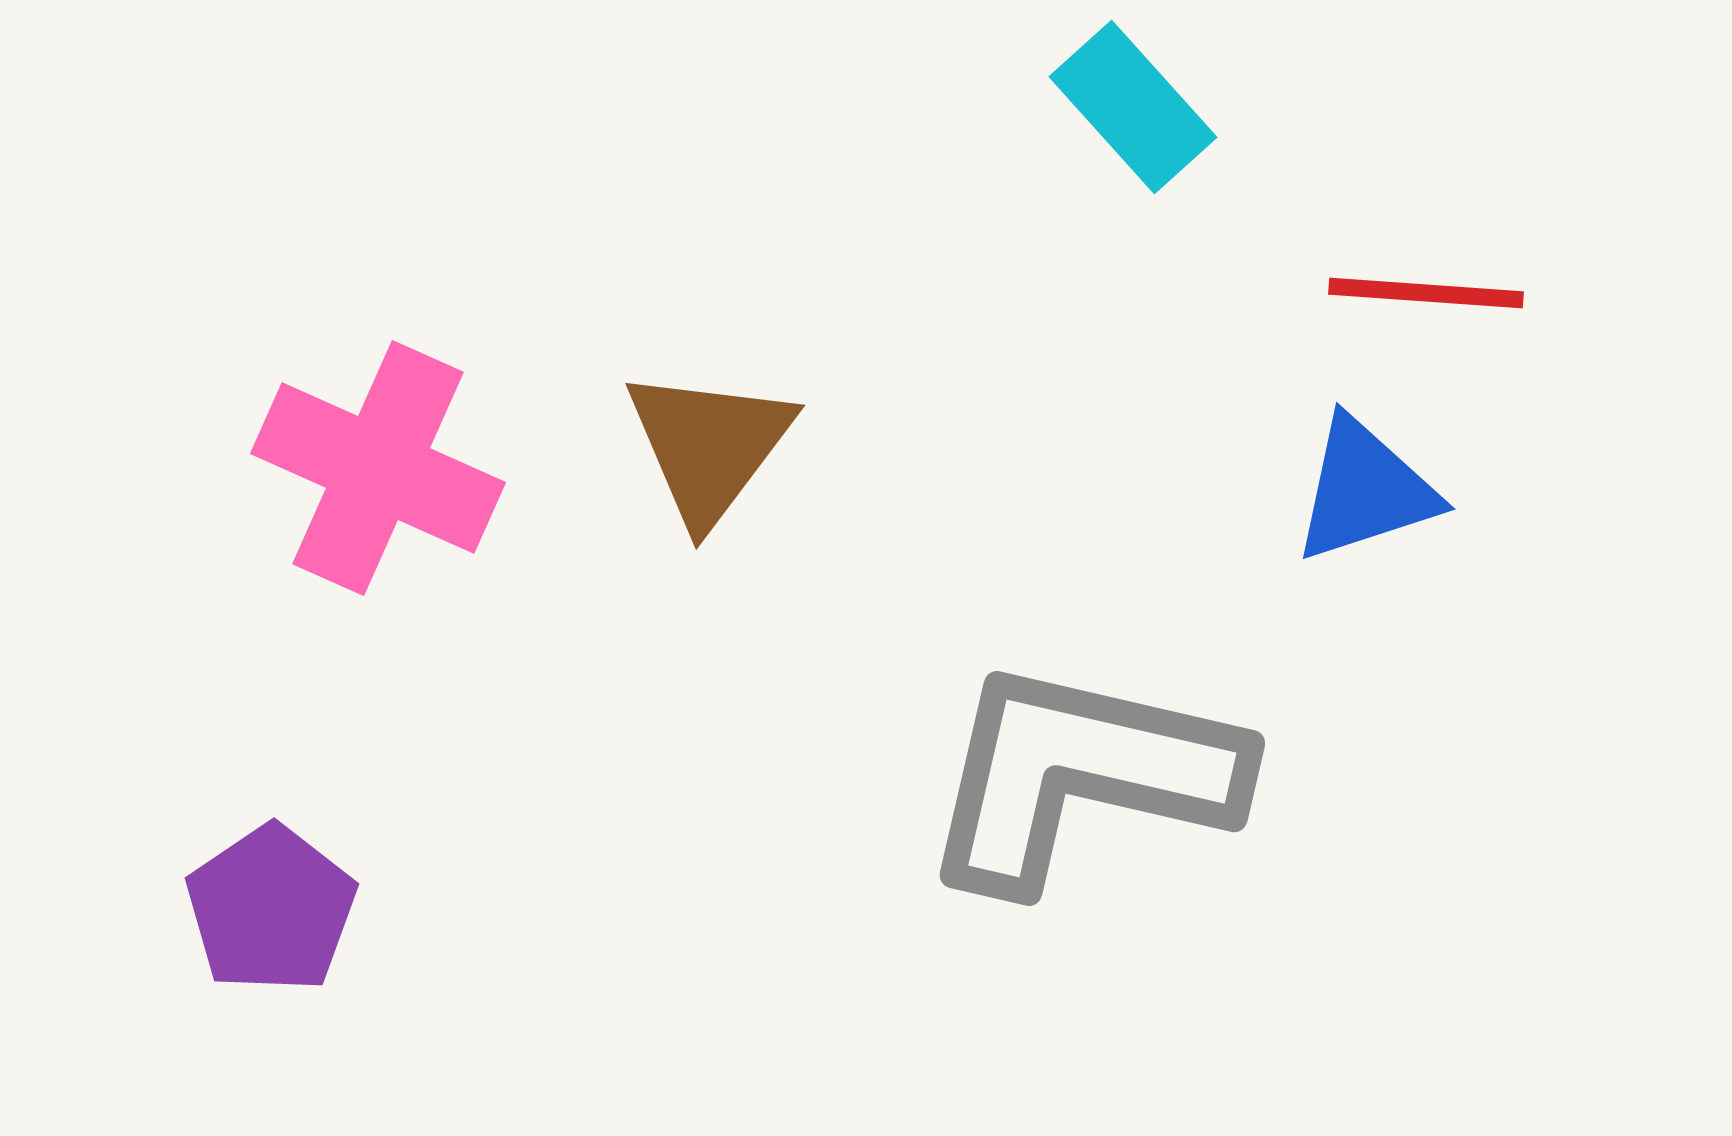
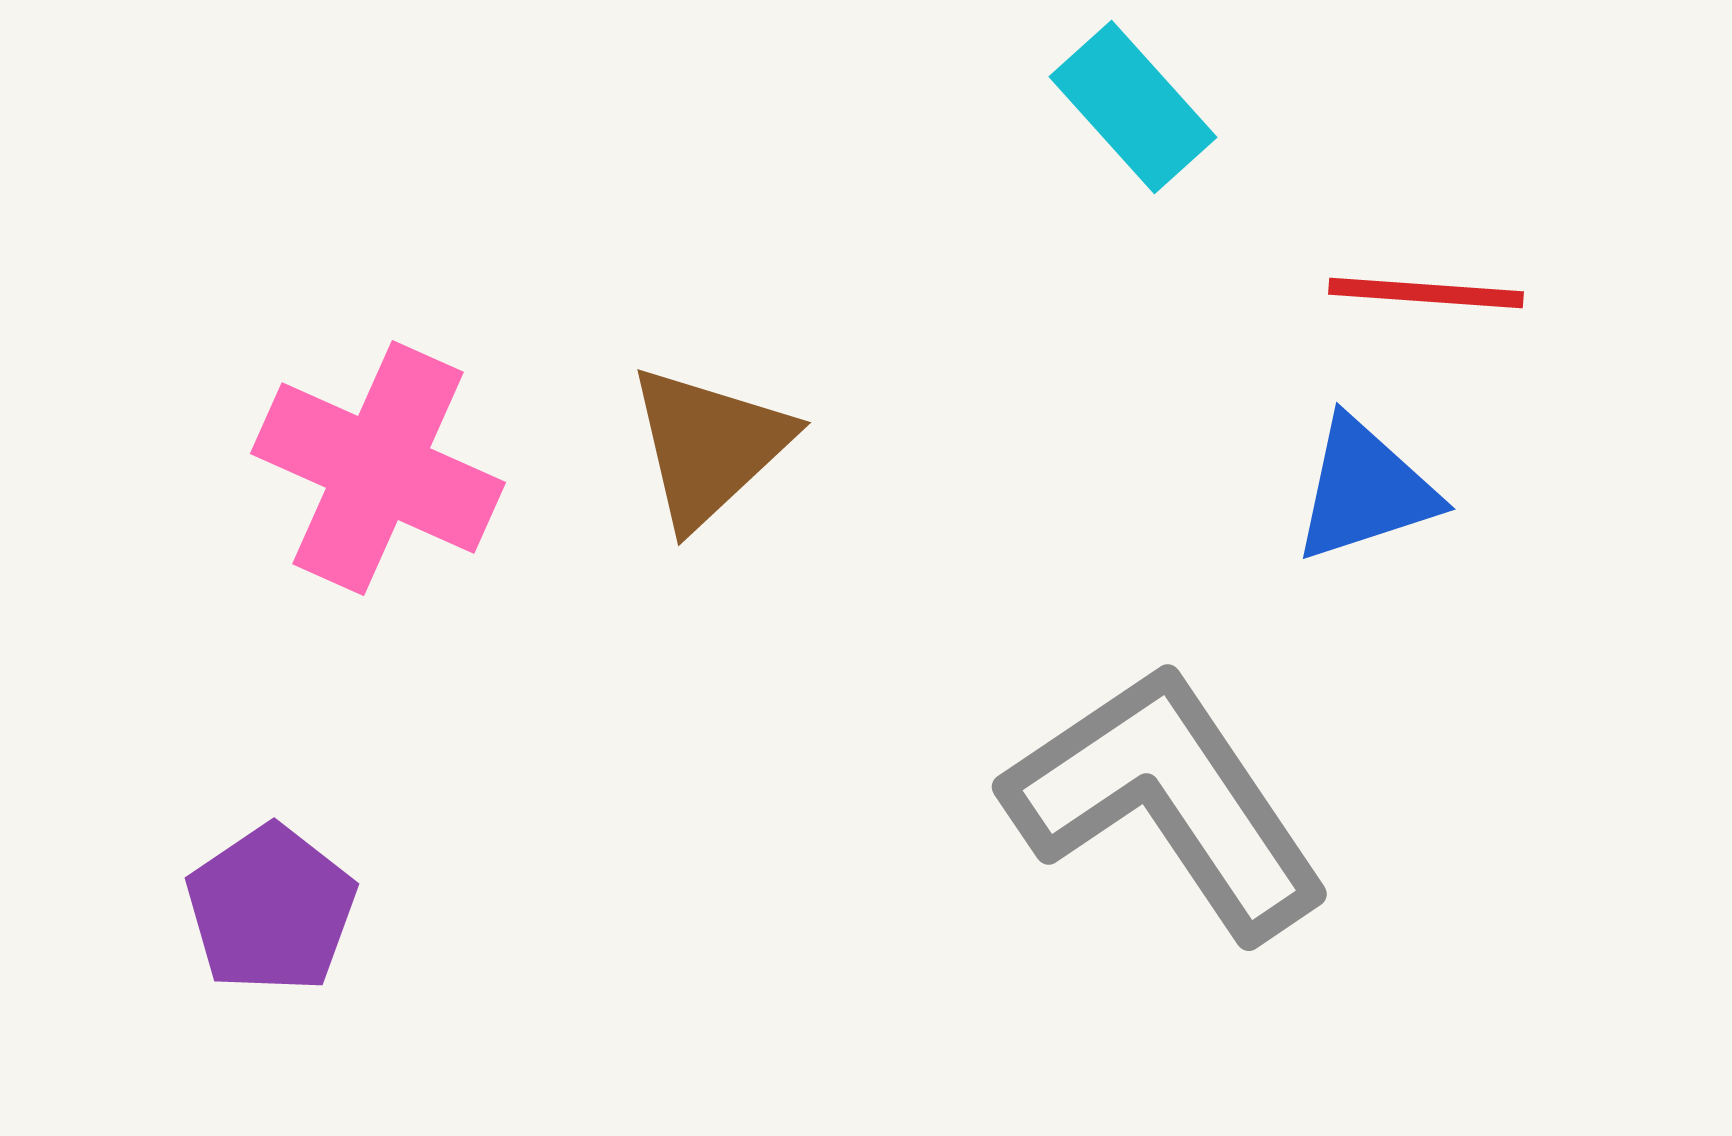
brown triangle: rotated 10 degrees clockwise
gray L-shape: moved 86 px right, 26 px down; rotated 43 degrees clockwise
